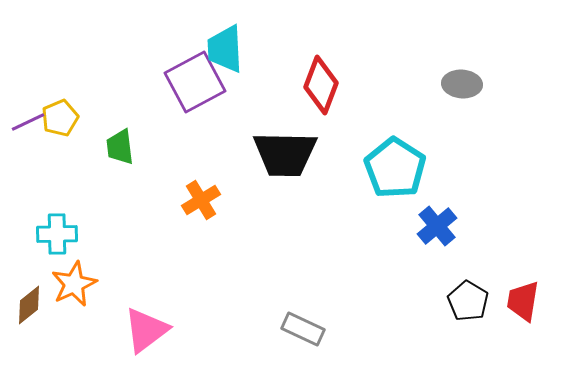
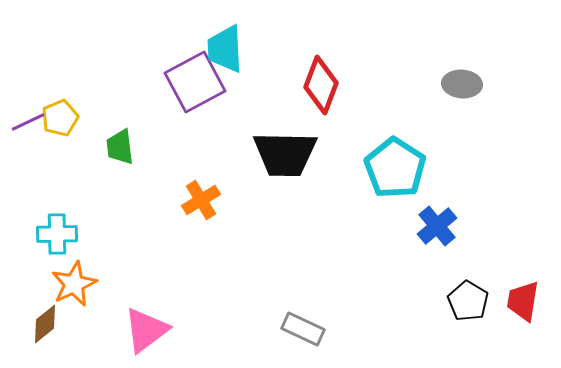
brown diamond: moved 16 px right, 19 px down
